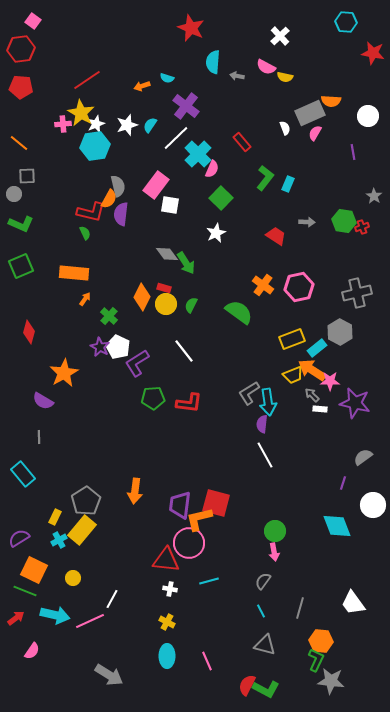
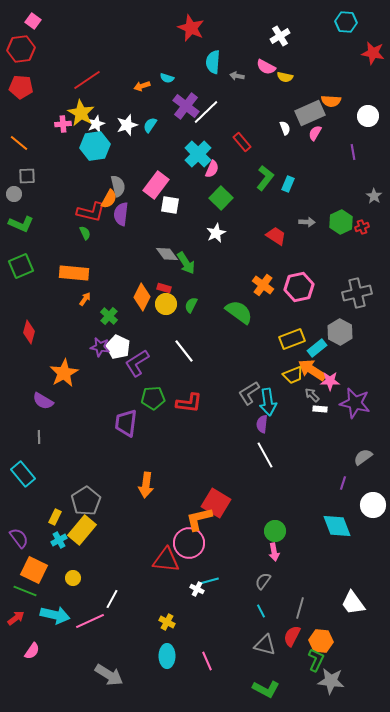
white cross at (280, 36): rotated 12 degrees clockwise
white line at (176, 138): moved 30 px right, 26 px up
green hexagon at (344, 221): moved 3 px left, 1 px down; rotated 25 degrees clockwise
purple star at (100, 347): rotated 18 degrees counterclockwise
orange arrow at (135, 491): moved 11 px right, 6 px up
red square at (216, 503): rotated 16 degrees clockwise
purple trapezoid at (180, 505): moved 54 px left, 82 px up
purple semicircle at (19, 538): rotated 85 degrees clockwise
white cross at (170, 589): moved 27 px right; rotated 16 degrees clockwise
red semicircle at (247, 685): moved 45 px right, 49 px up
